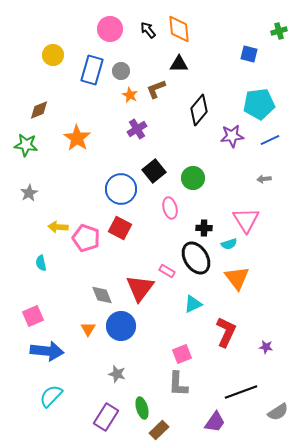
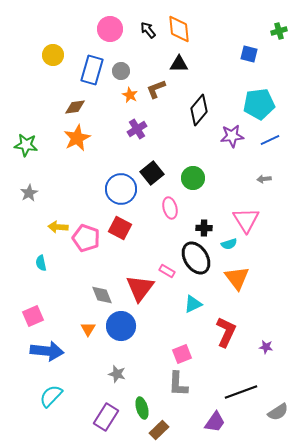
brown diamond at (39, 110): moved 36 px right, 3 px up; rotated 15 degrees clockwise
orange star at (77, 138): rotated 12 degrees clockwise
black square at (154, 171): moved 2 px left, 2 px down
